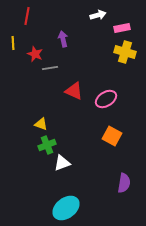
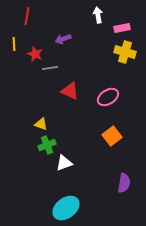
white arrow: rotated 84 degrees counterclockwise
purple arrow: rotated 98 degrees counterclockwise
yellow line: moved 1 px right, 1 px down
red triangle: moved 4 px left
pink ellipse: moved 2 px right, 2 px up
orange square: rotated 24 degrees clockwise
white triangle: moved 2 px right
